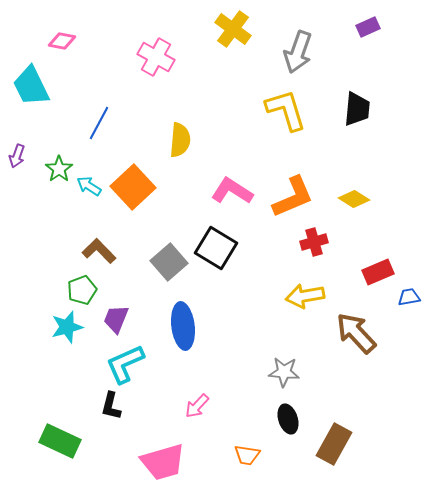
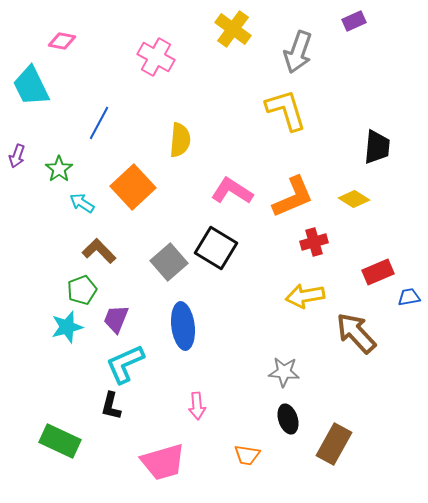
purple rectangle: moved 14 px left, 6 px up
black trapezoid: moved 20 px right, 38 px down
cyan arrow: moved 7 px left, 17 px down
pink arrow: rotated 48 degrees counterclockwise
